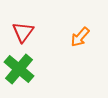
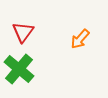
orange arrow: moved 2 px down
